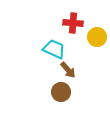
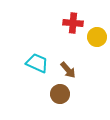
cyan trapezoid: moved 17 px left, 14 px down
brown circle: moved 1 px left, 2 px down
